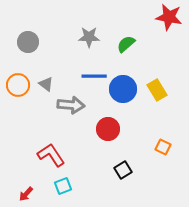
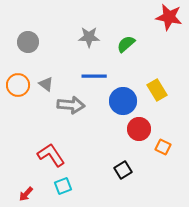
blue circle: moved 12 px down
red circle: moved 31 px right
